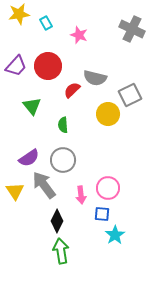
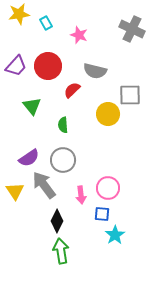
gray semicircle: moved 7 px up
gray square: rotated 25 degrees clockwise
